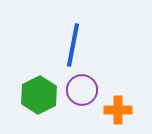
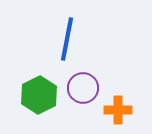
blue line: moved 6 px left, 6 px up
purple circle: moved 1 px right, 2 px up
